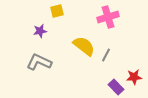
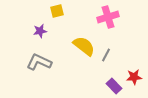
purple rectangle: moved 2 px left, 1 px up
